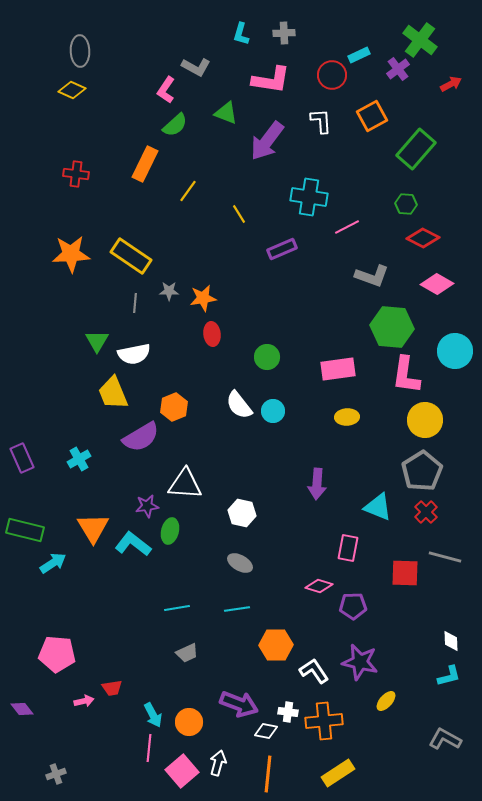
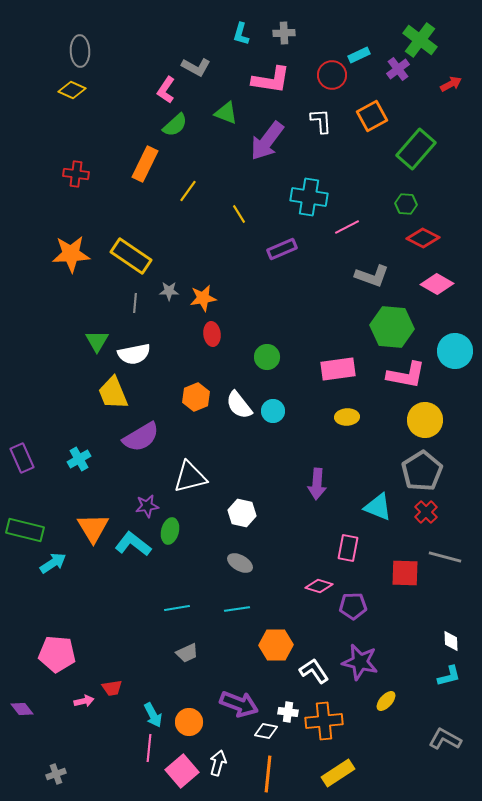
pink L-shape at (406, 375): rotated 87 degrees counterclockwise
orange hexagon at (174, 407): moved 22 px right, 10 px up
white triangle at (185, 484): moved 5 px right, 7 px up; rotated 18 degrees counterclockwise
